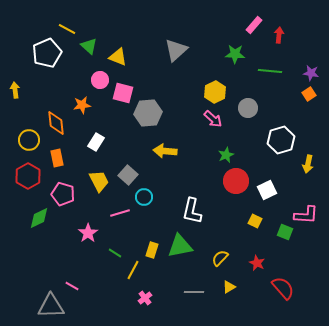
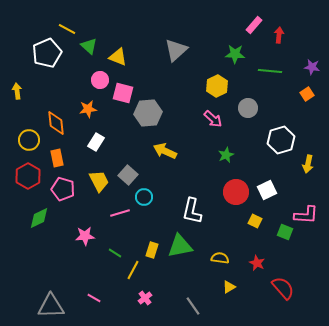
purple star at (311, 73): moved 1 px right, 6 px up
yellow arrow at (15, 90): moved 2 px right, 1 px down
yellow hexagon at (215, 92): moved 2 px right, 6 px up
orange square at (309, 94): moved 2 px left
orange star at (82, 105): moved 6 px right, 4 px down
yellow arrow at (165, 151): rotated 20 degrees clockwise
red circle at (236, 181): moved 11 px down
pink pentagon at (63, 194): moved 5 px up
pink star at (88, 233): moved 3 px left, 3 px down; rotated 30 degrees clockwise
yellow semicircle at (220, 258): rotated 54 degrees clockwise
pink line at (72, 286): moved 22 px right, 12 px down
gray line at (194, 292): moved 1 px left, 14 px down; rotated 54 degrees clockwise
